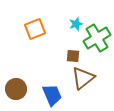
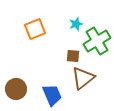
green cross: moved 3 px down
